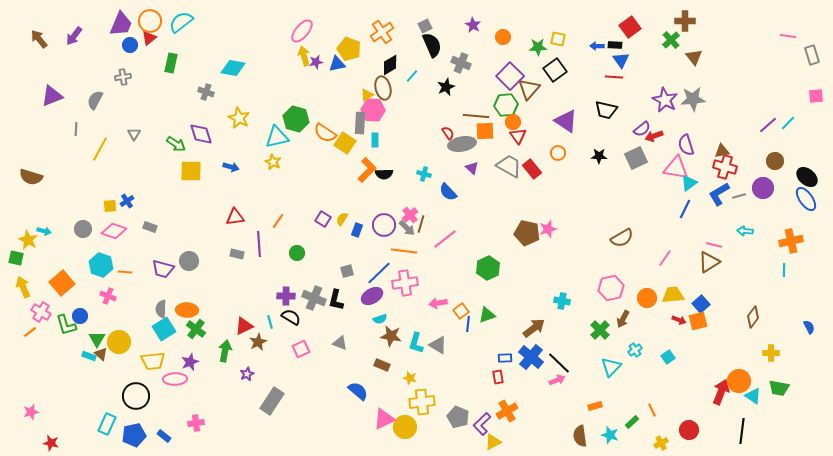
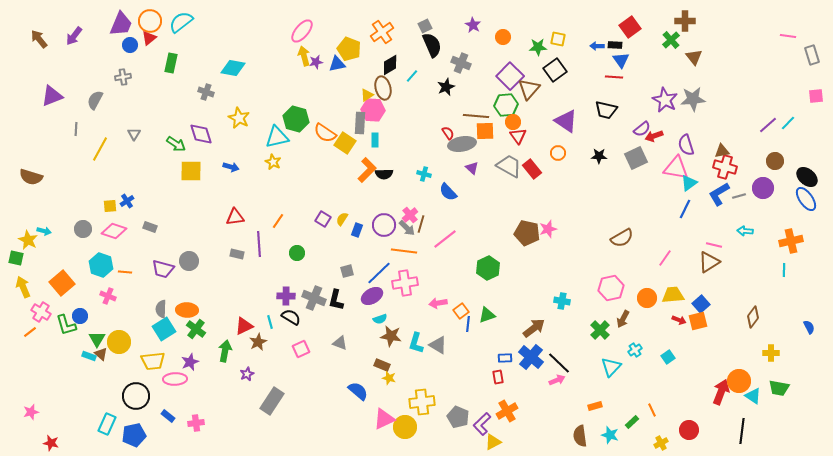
yellow star at (410, 378): moved 21 px left
blue rectangle at (164, 436): moved 4 px right, 20 px up
